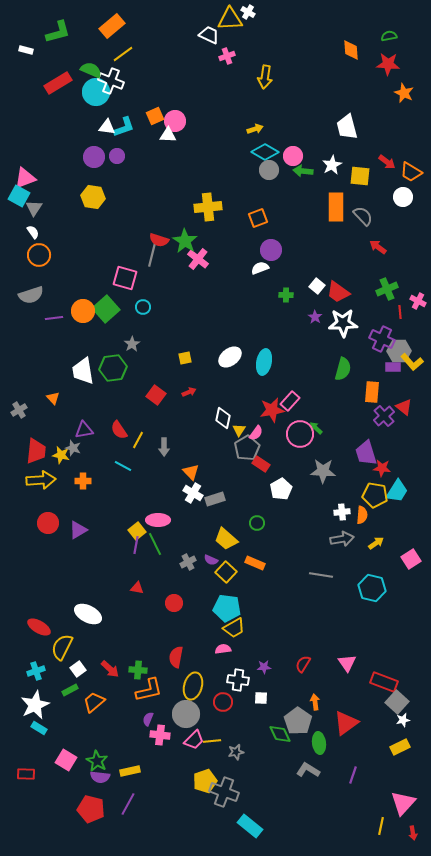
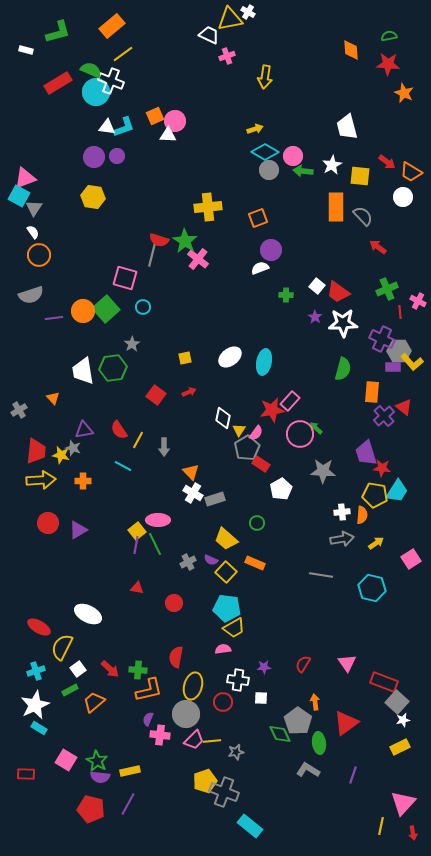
yellow triangle at (230, 19): rotated 8 degrees counterclockwise
